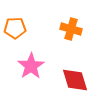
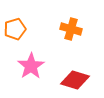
orange pentagon: moved 1 px down; rotated 15 degrees counterclockwise
red diamond: rotated 56 degrees counterclockwise
